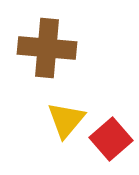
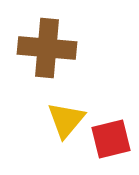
red square: rotated 27 degrees clockwise
